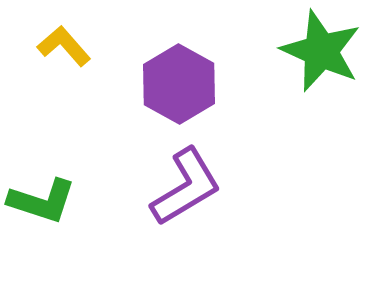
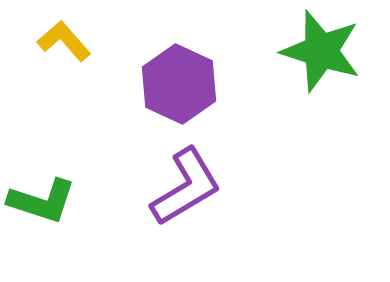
yellow L-shape: moved 5 px up
green star: rotated 6 degrees counterclockwise
purple hexagon: rotated 4 degrees counterclockwise
